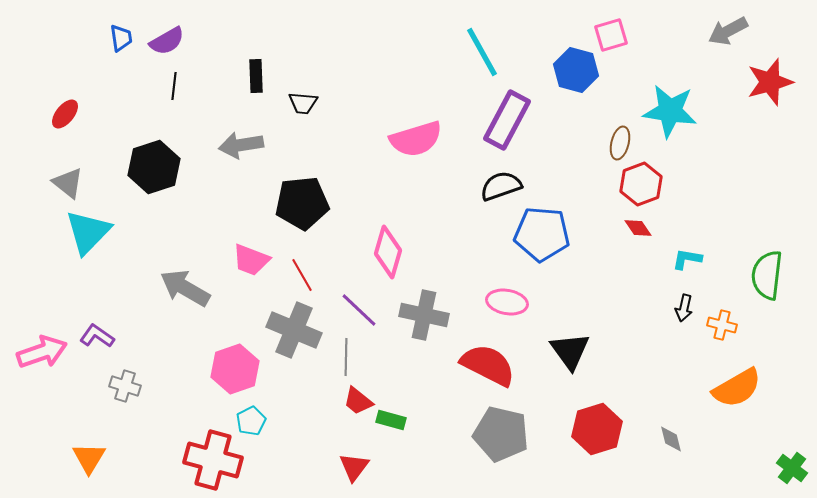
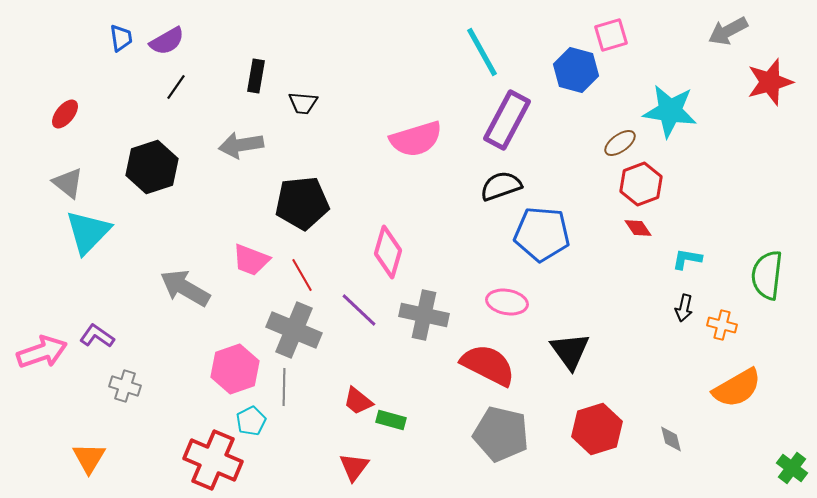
black rectangle at (256, 76): rotated 12 degrees clockwise
black line at (174, 86): moved 2 px right, 1 px down; rotated 28 degrees clockwise
brown ellipse at (620, 143): rotated 40 degrees clockwise
black hexagon at (154, 167): moved 2 px left
gray line at (346, 357): moved 62 px left, 30 px down
red cross at (213, 460): rotated 8 degrees clockwise
